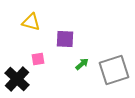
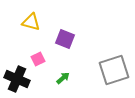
purple square: rotated 18 degrees clockwise
pink square: rotated 16 degrees counterclockwise
green arrow: moved 19 px left, 14 px down
black cross: rotated 20 degrees counterclockwise
